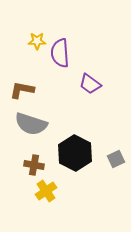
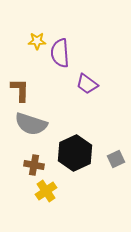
purple trapezoid: moved 3 px left
brown L-shape: moved 2 px left; rotated 80 degrees clockwise
black hexagon: rotated 8 degrees clockwise
